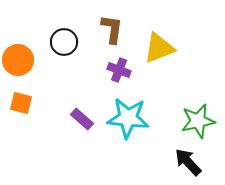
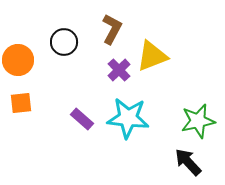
brown L-shape: rotated 20 degrees clockwise
yellow triangle: moved 7 px left, 8 px down
purple cross: rotated 25 degrees clockwise
orange square: rotated 20 degrees counterclockwise
